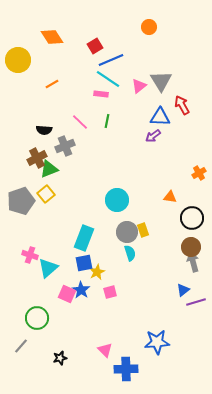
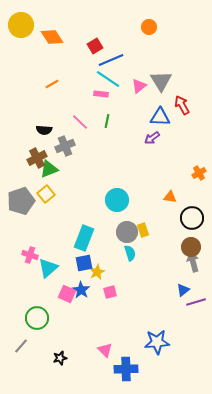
yellow circle at (18, 60): moved 3 px right, 35 px up
purple arrow at (153, 136): moved 1 px left, 2 px down
